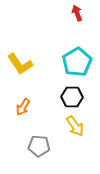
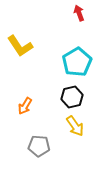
red arrow: moved 2 px right
yellow L-shape: moved 18 px up
black hexagon: rotated 15 degrees counterclockwise
orange arrow: moved 2 px right, 1 px up
